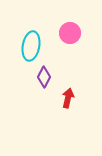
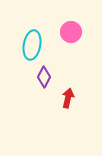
pink circle: moved 1 px right, 1 px up
cyan ellipse: moved 1 px right, 1 px up
